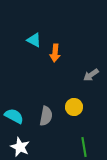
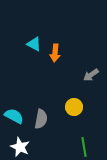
cyan triangle: moved 4 px down
gray semicircle: moved 5 px left, 3 px down
